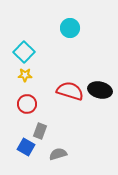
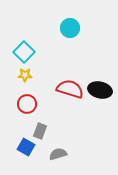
red semicircle: moved 2 px up
